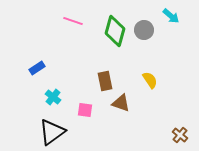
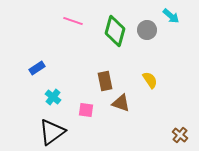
gray circle: moved 3 px right
pink square: moved 1 px right
